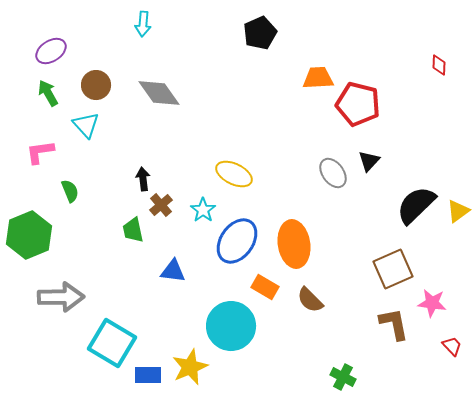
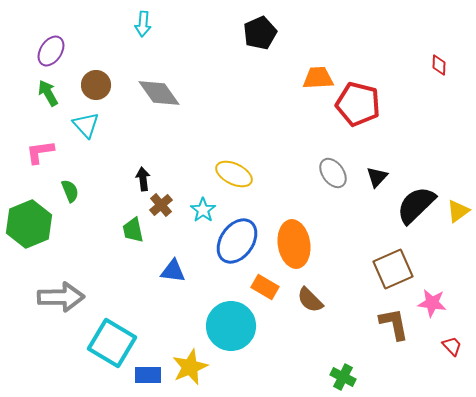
purple ellipse: rotated 24 degrees counterclockwise
black triangle: moved 8 px right, 16 px down
green hexagon: moved 11 px up
